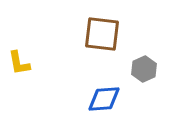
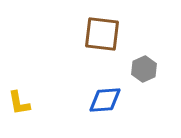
yellow L-shape: moved 40 px down
blue diamond: moved 1 px right, 1 px down
